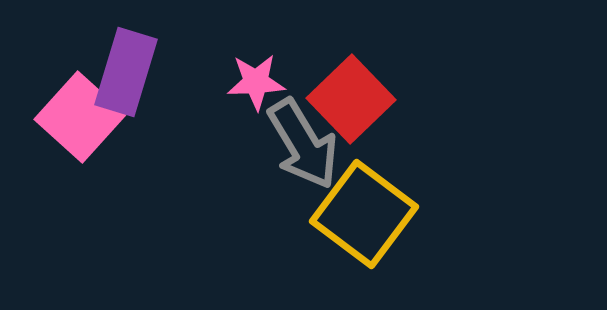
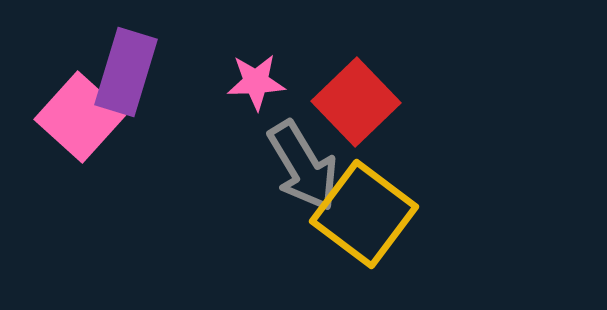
red square: moved 5 px right, 3 px down
gray arrow: moved 22 px down
